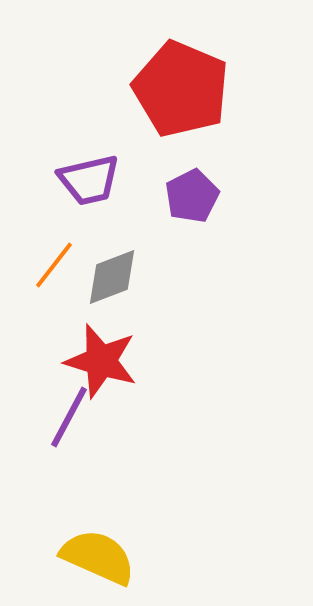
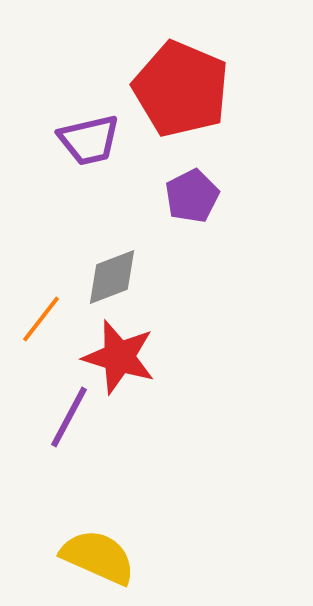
purple trapezoid: moved 40 px up
orange line: moved 13 px left, 54 px down
red star: moved 18 px right, 4 px up
